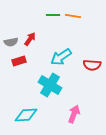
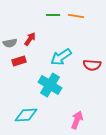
orange line: moved 3 px right
gray semicircle: moved 1 px left, 1 px down
pink arrow: moved 3 px right, 6 px down
